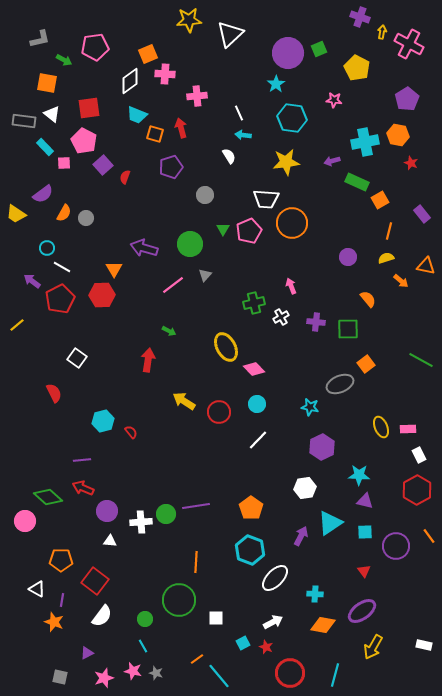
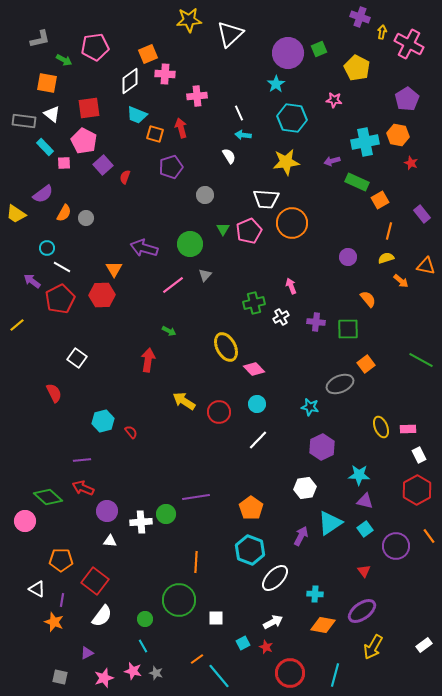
purple line at (196, 506): moved 9 px up
cyan square at (365, 532): moved 3 px up; rotated 35 degrees counterclockwise
white rectangle at (424, 645): rotated 49 degrees counterclockwise
